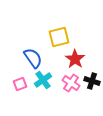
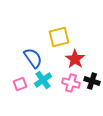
pink cross: rotated 18 degrees counterclockwise
